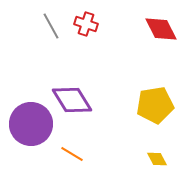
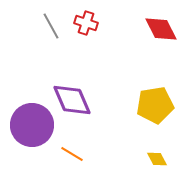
red cross: moved 1 px up
purple diamond: rotated 9 degrees clockwise
purple circle: moved 1 px right, 1 px down
